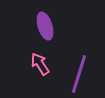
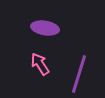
purple ellipse: moved 2 px down; rotated 64 degrees counterclockwise
